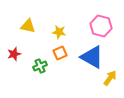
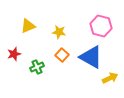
yellow triangle: rotated 35 degrees counterclockwise
orange square: moved 2 px right, 2 px down; rotated 24 degrees counterclockwise
blue triangle: moved 1 px left
green cross: moved 3 px left, 1 px down
yellow arrow: rotated 28 degrees clockwise
